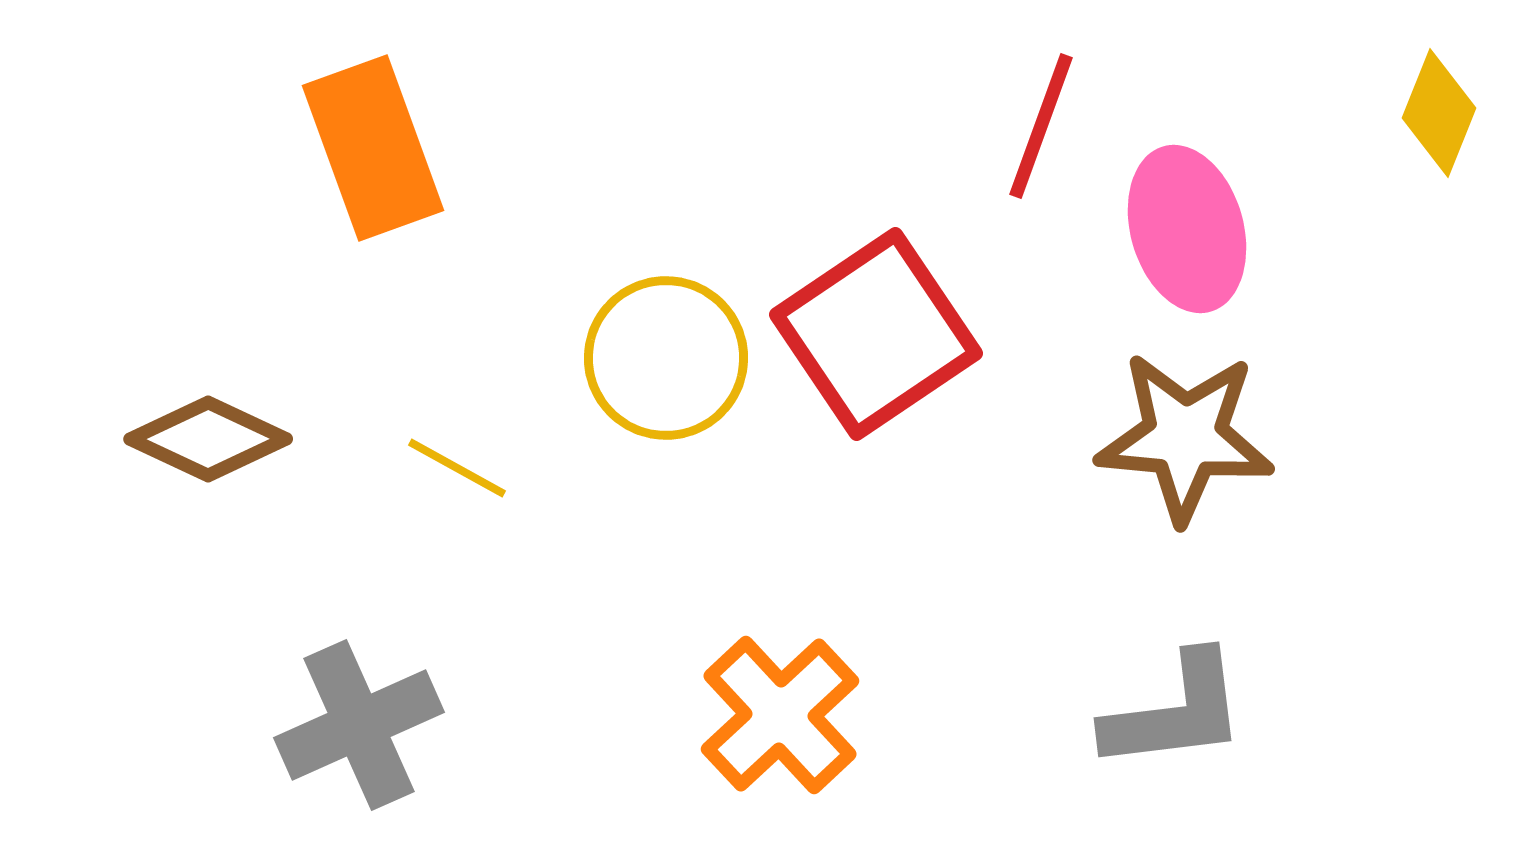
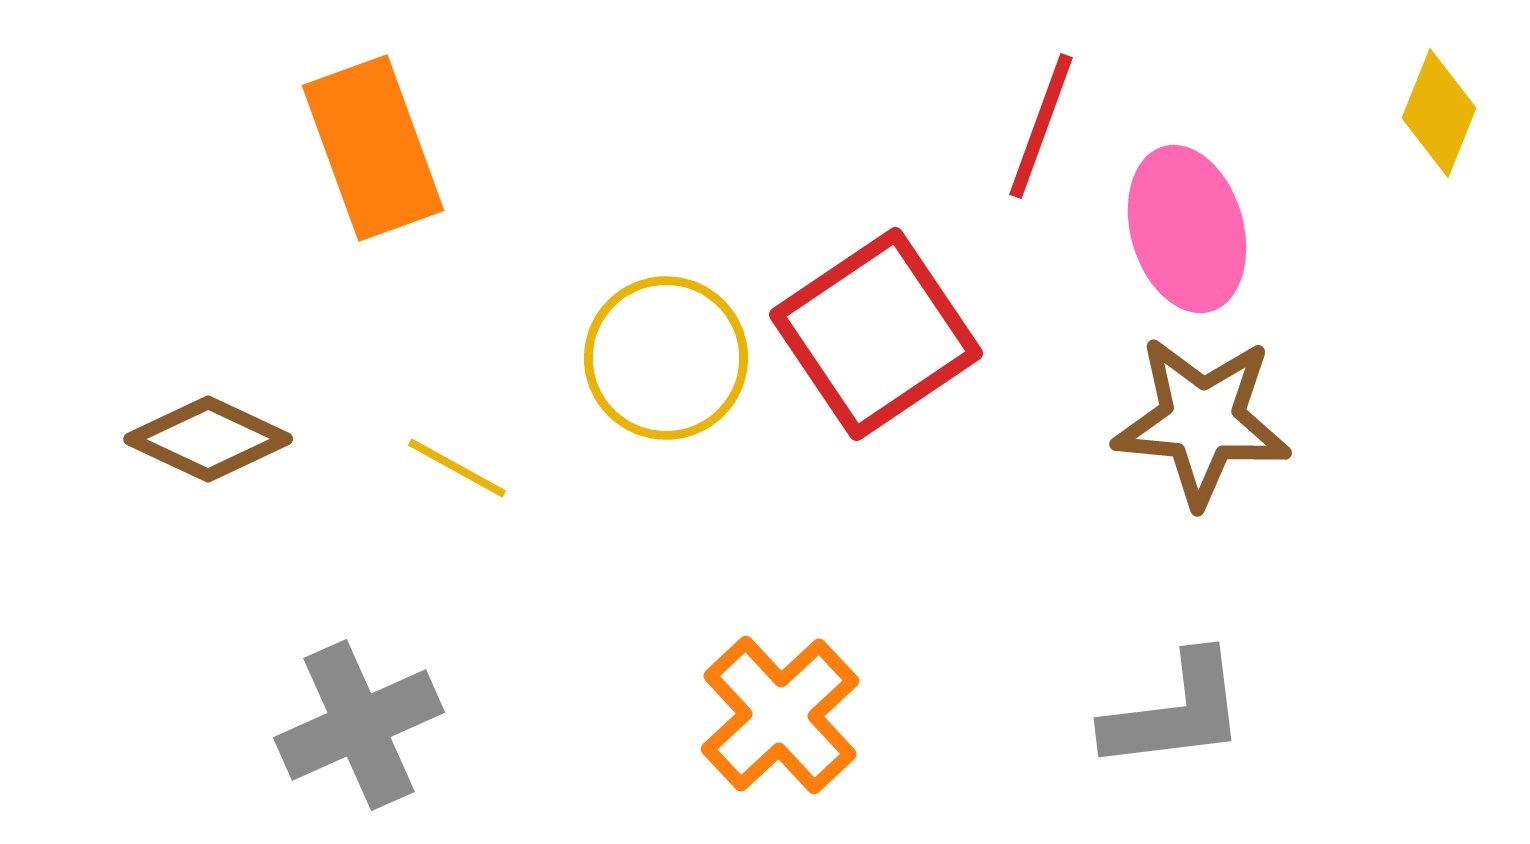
brown star: moved 17 px right, 16 px up
